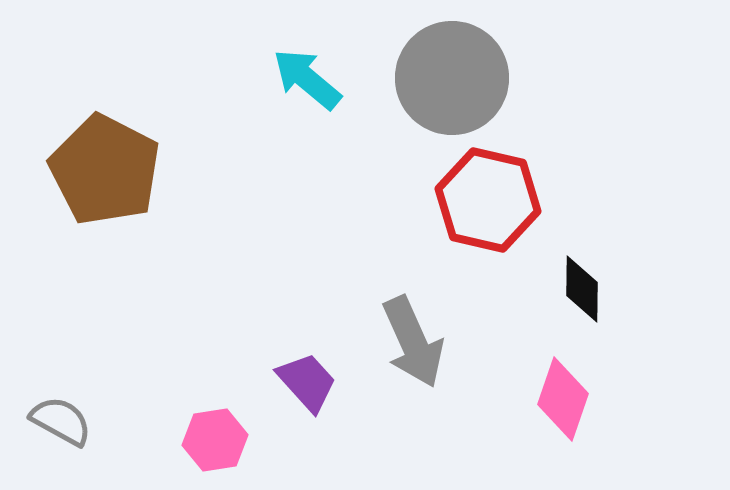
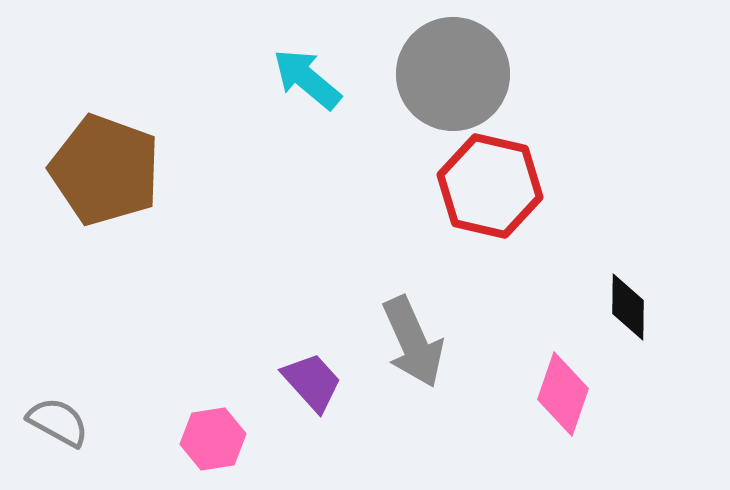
gray circle: moved 1 px right, 4 px up
brown pentagon: rotated 7 degrees counterclockwise
red hexagon: moved 2 px right, 14 px up
black diamond: moved 46 px right, 18 px down
purple trapezoid: moved 5 px right
pink diamond: moved 5 px up
gray semicircle: moved 3 px left, 1 px down
pink hexagon: moved 2 px left, 1 px up
